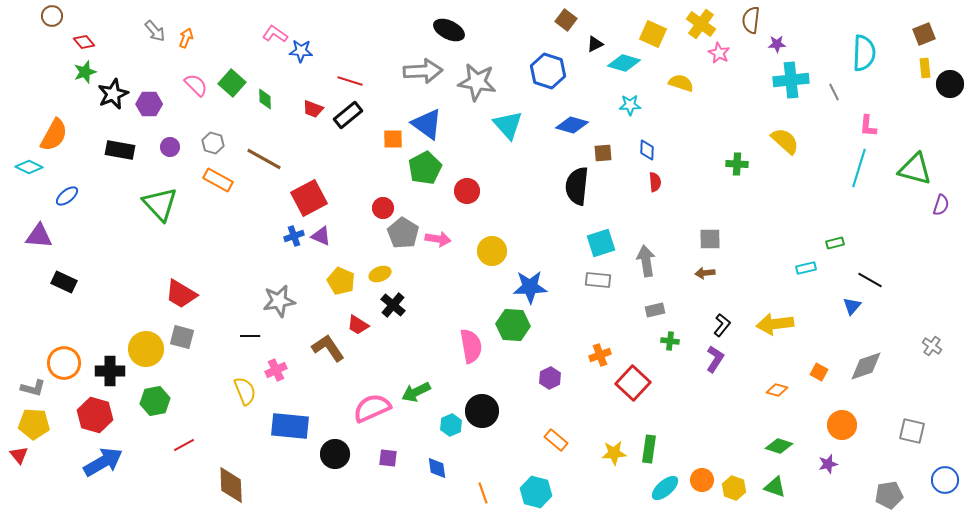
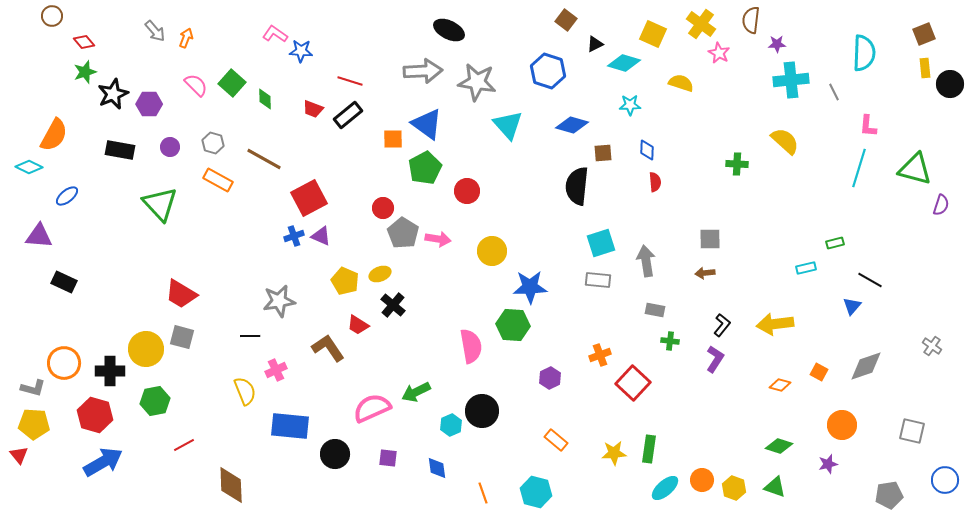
yellow pentagon at (341, 281): moved 4 px right
gray rectangle at (655, 310): rotated 24 degrees clockwise
orange diamond at (777, 390): moved 3 px right, 5 px up
